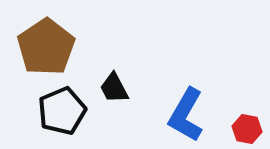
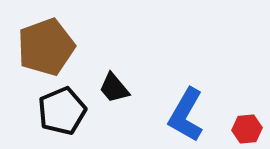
brown pentagon: rotated 14 degrees clockwise
black trapezoid: rotated 12 degrees counterclockwise
red hexagon: rotated 16 degrees counterclockwise
